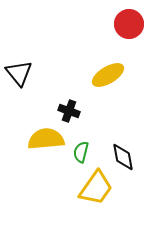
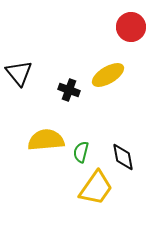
red circle: moved 2 px right, 3 px down
black cross: moved 21 px up
yellow semicircle: moved 1 px down
